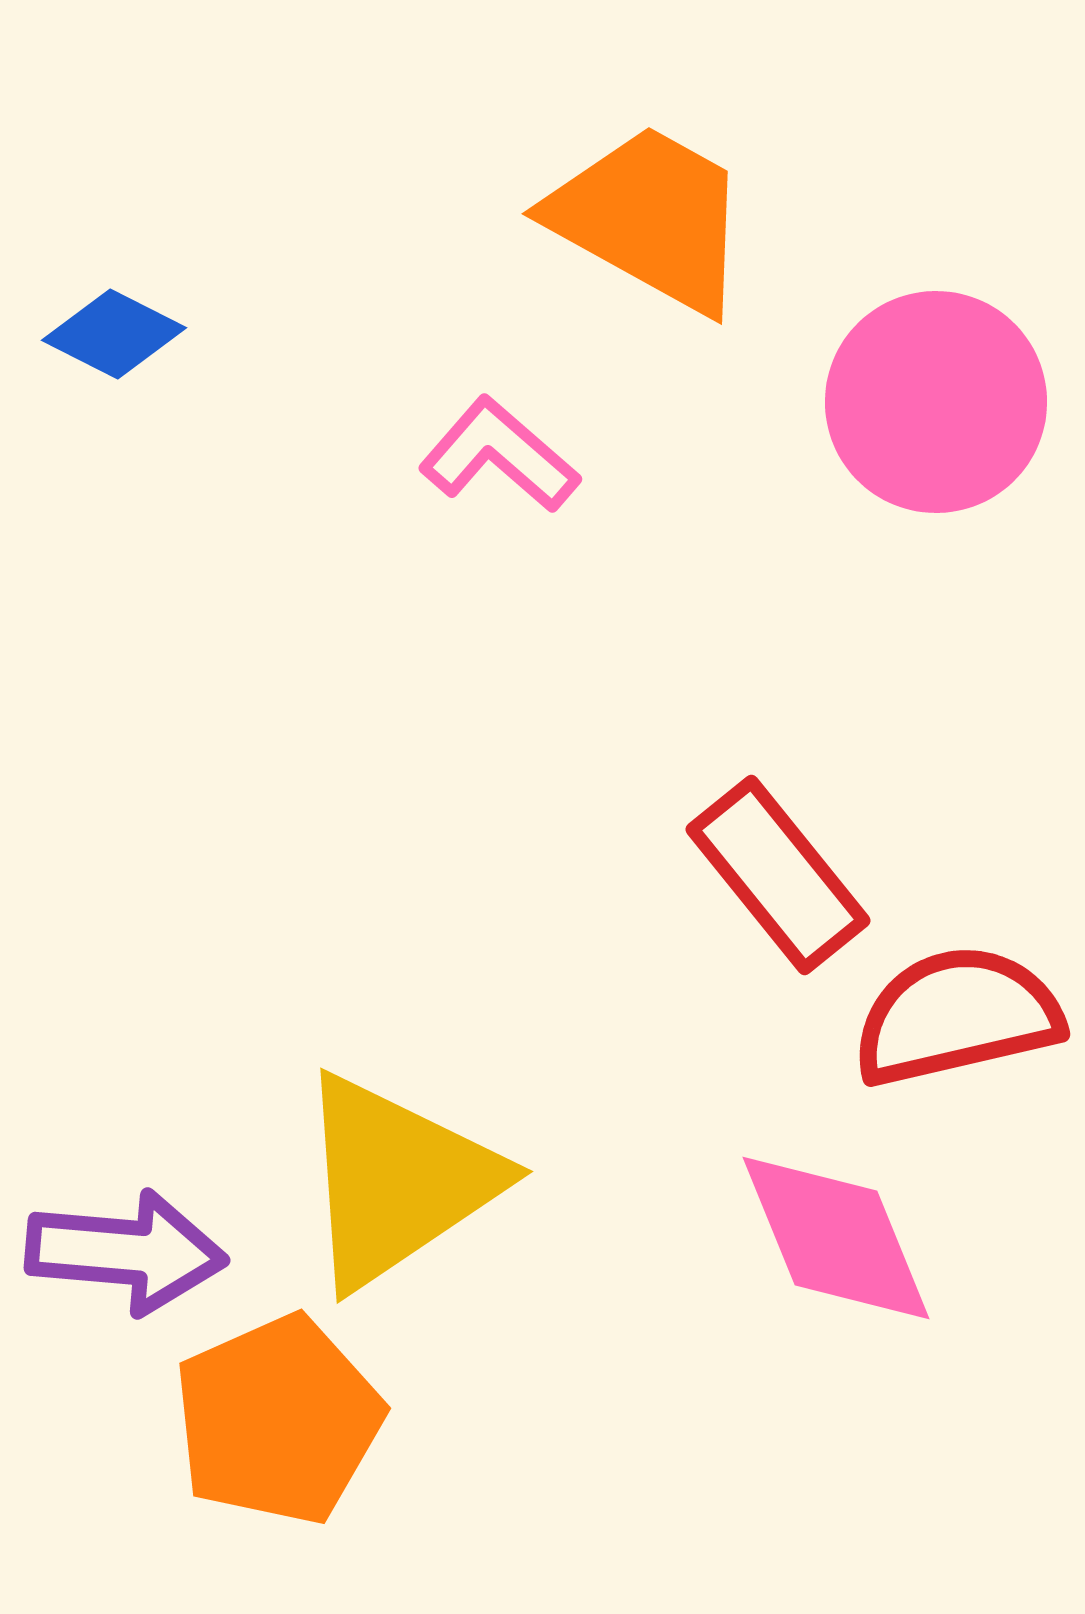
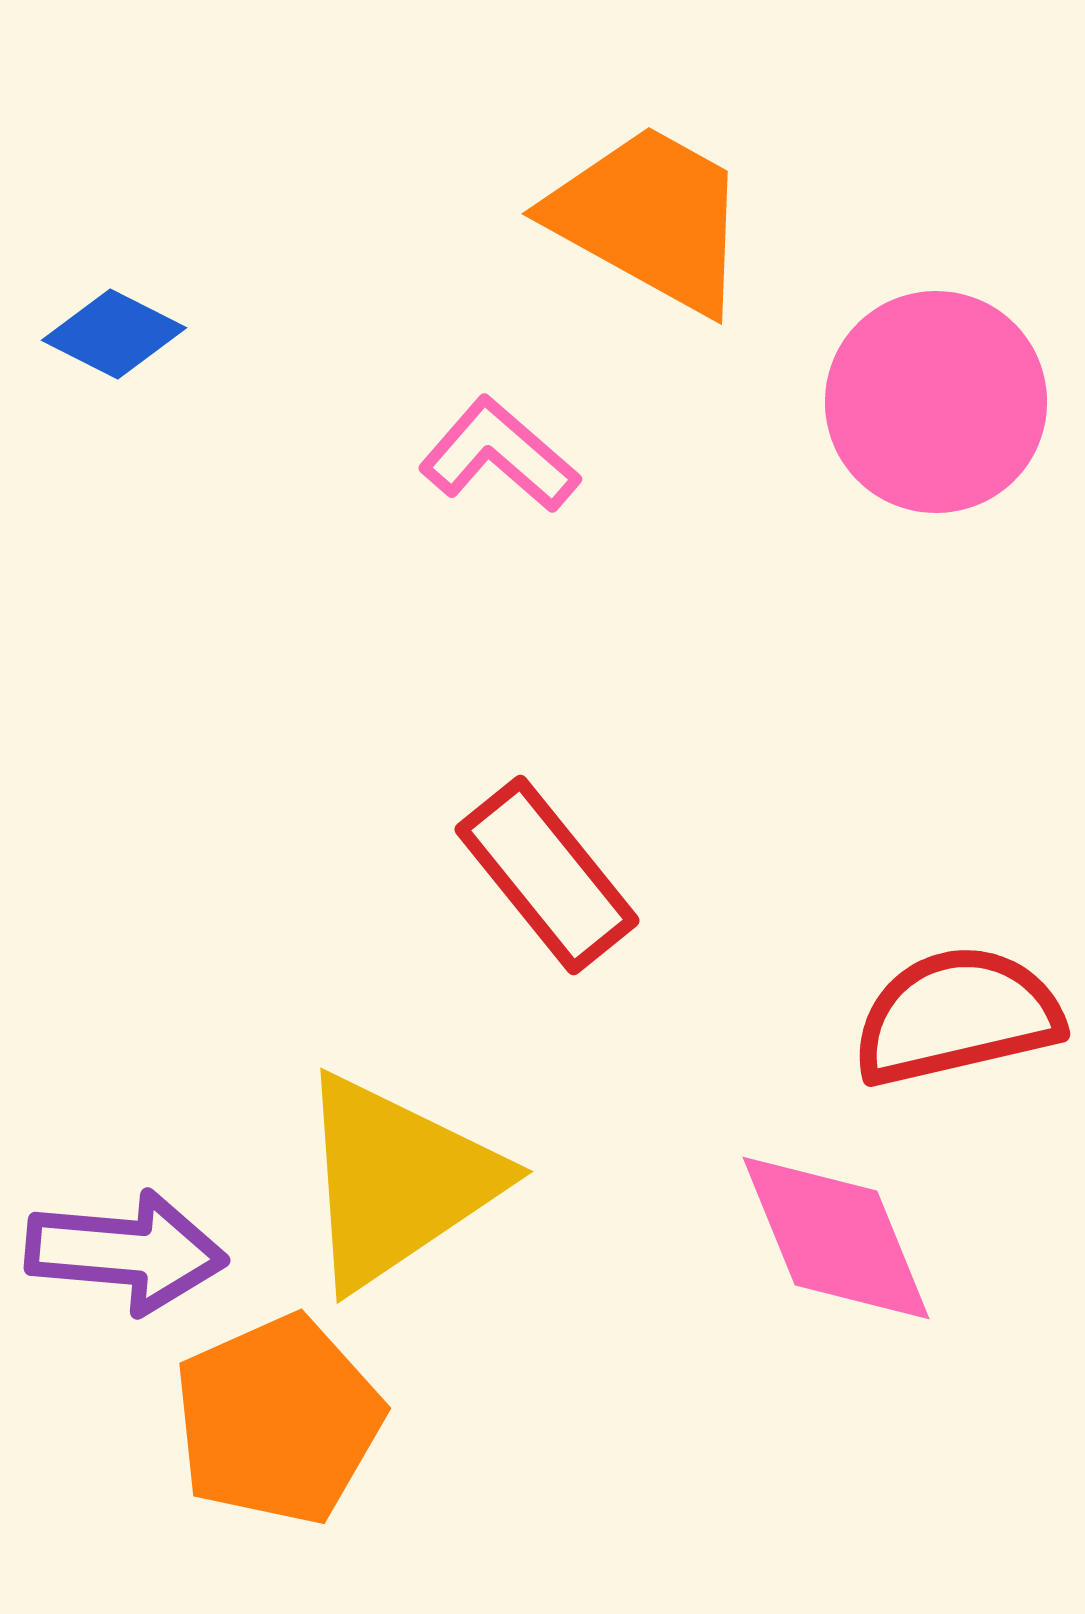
red rectangle: moved 231 px left
